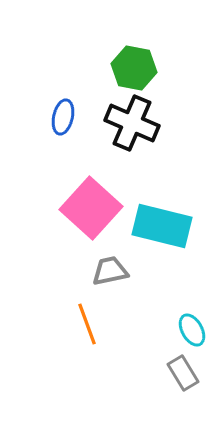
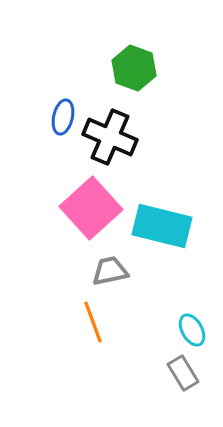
green hexagon: rotated 9 degrees clockwise
black cross: moved 22 px left, 14 px down
pink square: rotated 6 degrees clockwise
orange line: moved 6 px right, 2 px up
